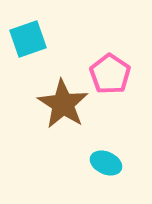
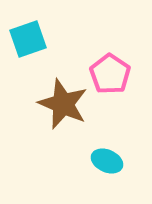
brown star: rotated 9 degrees counterclockwise
cyan ellipse: moved 1 px right, 2 px up
